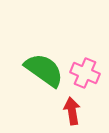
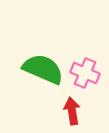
green semicircle: moved 1 px left, 1 px up; rotated 12 degrees counterclockwise
